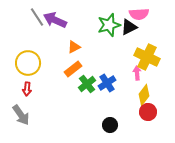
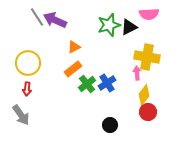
pink semicircle: moved 10 px right
yellow cross: rotated 15 degrees counterclockwise
